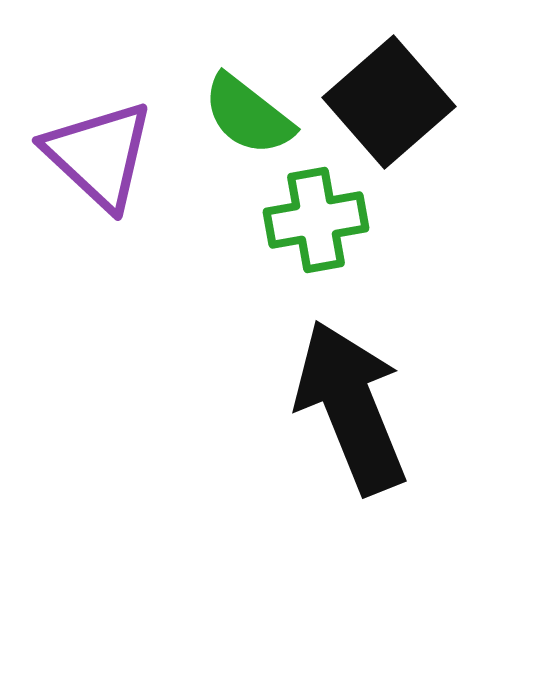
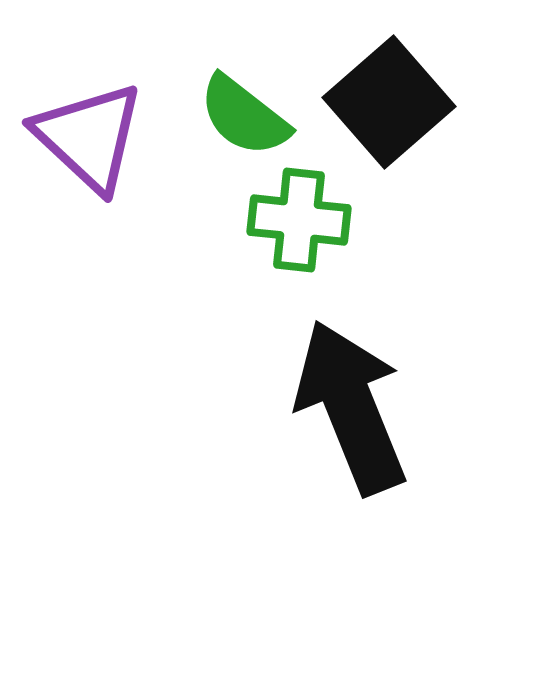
green semicircle: moved 4 px left, 1 px down
purple triangle: moved 10 px left, 18 px up
green cross: moved 17 px left; rotated 16 degrees clockwise
